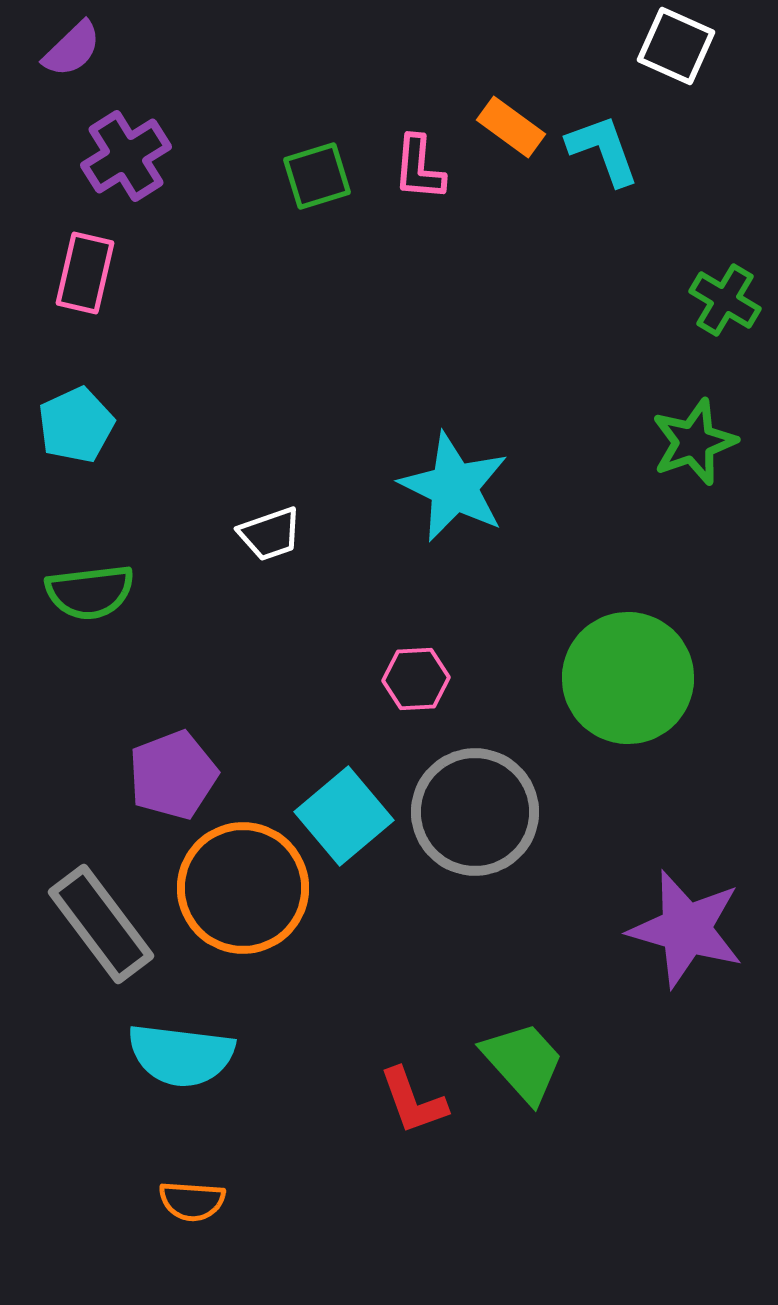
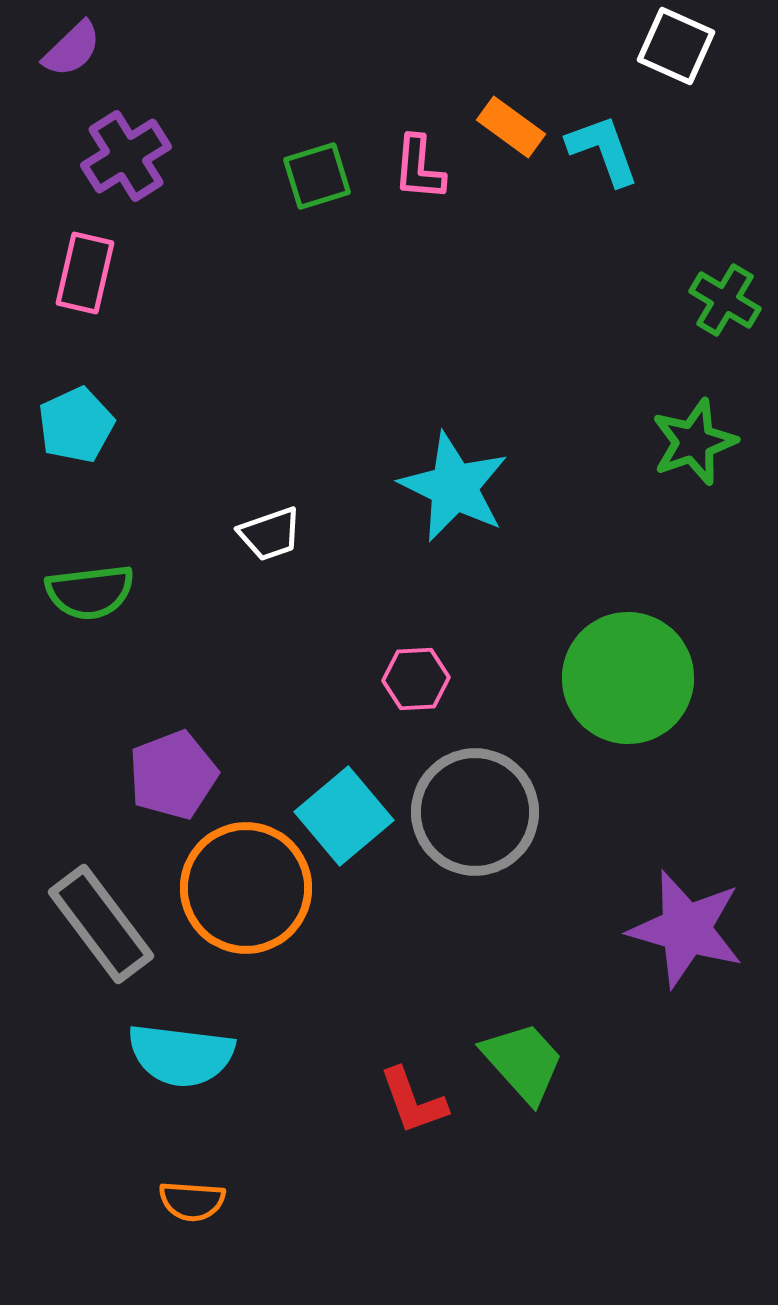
orange circle: moved 3 px right
